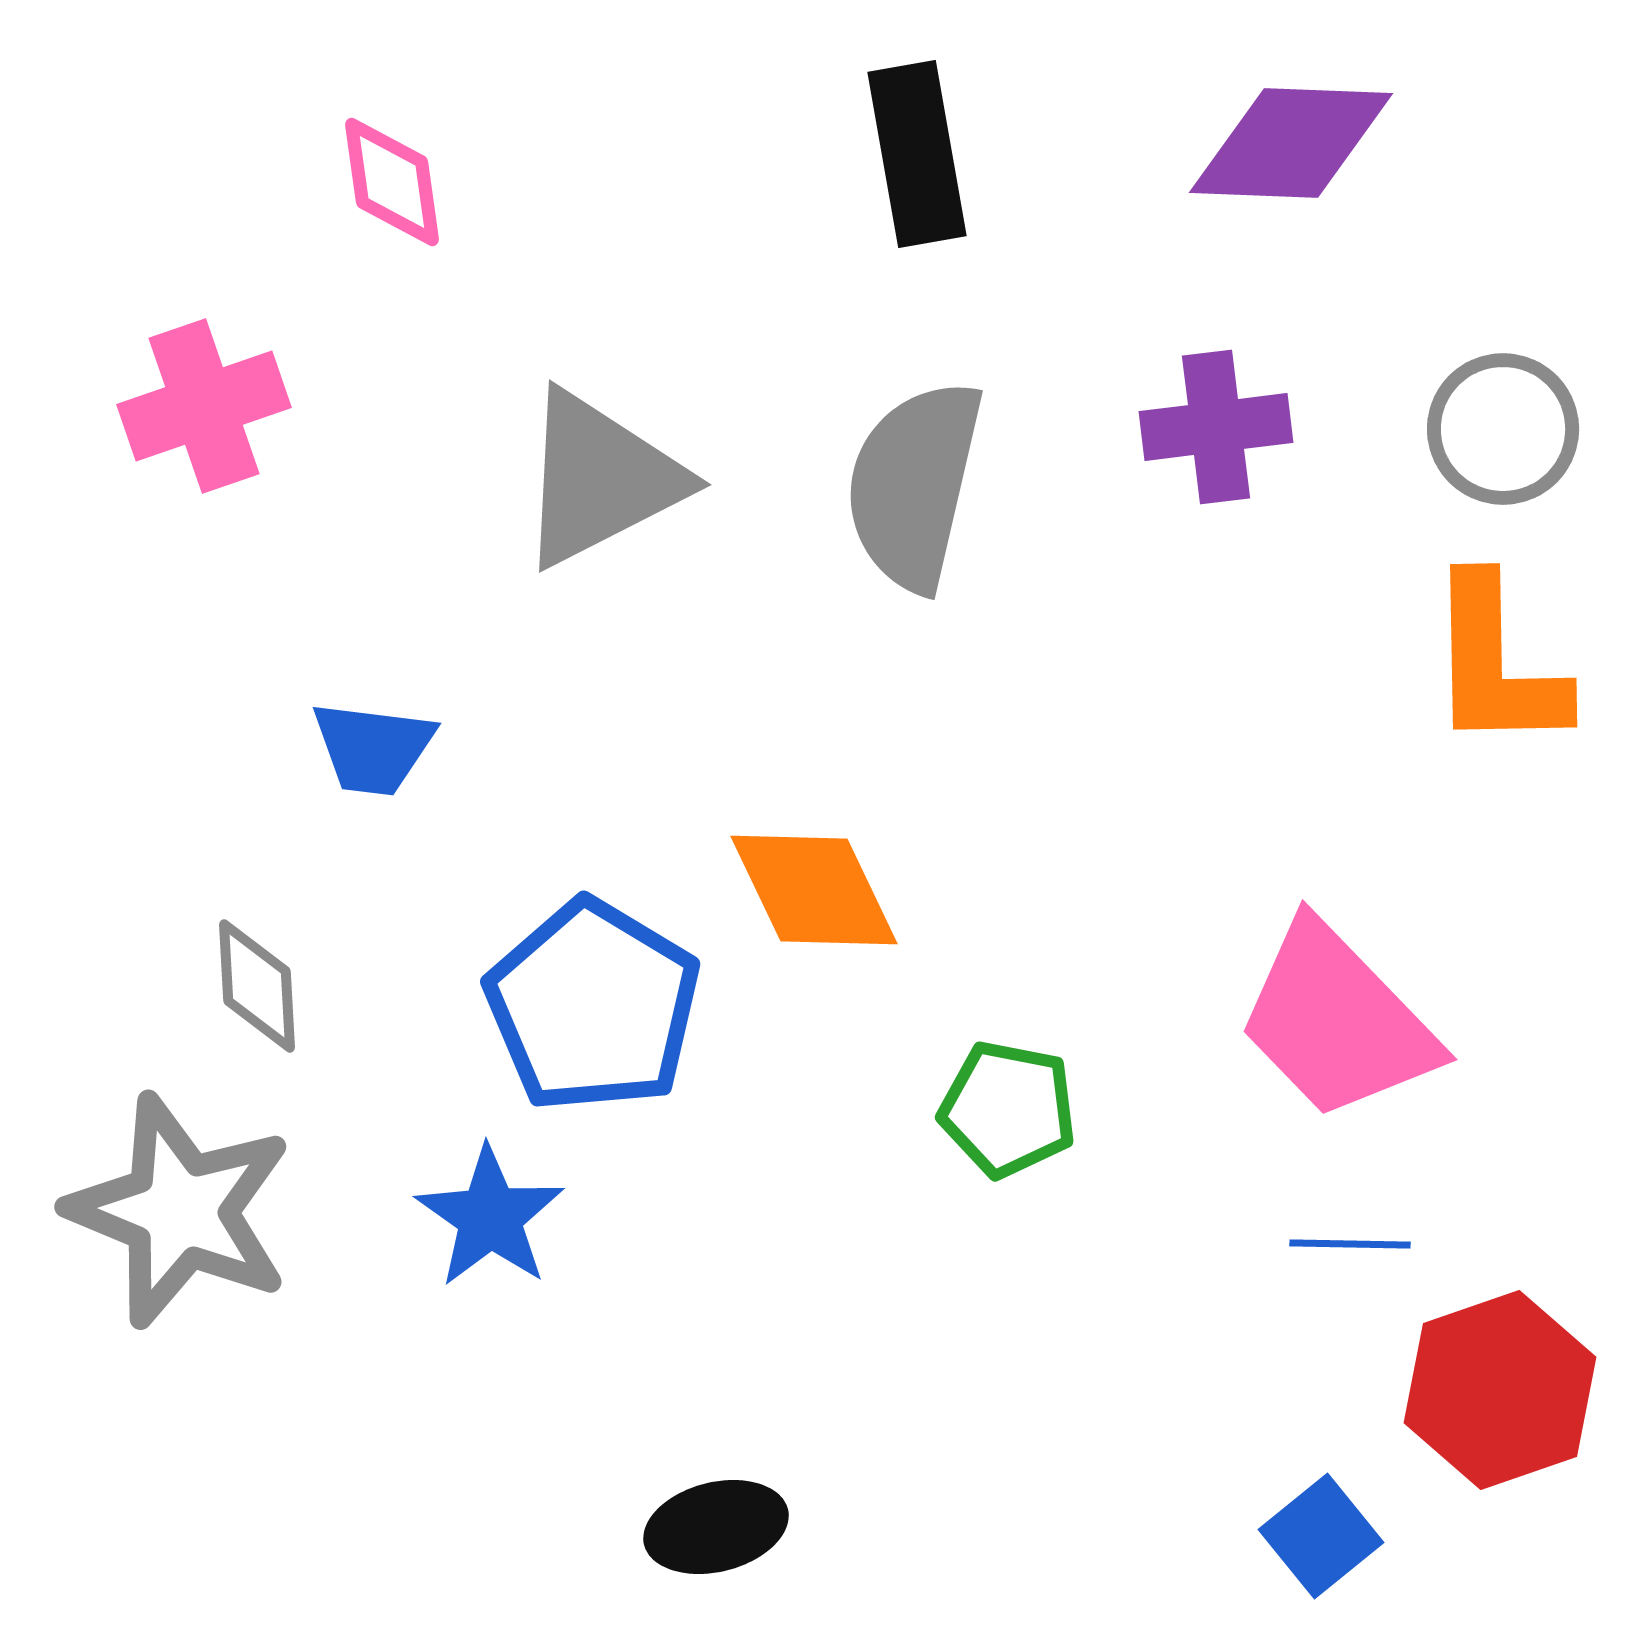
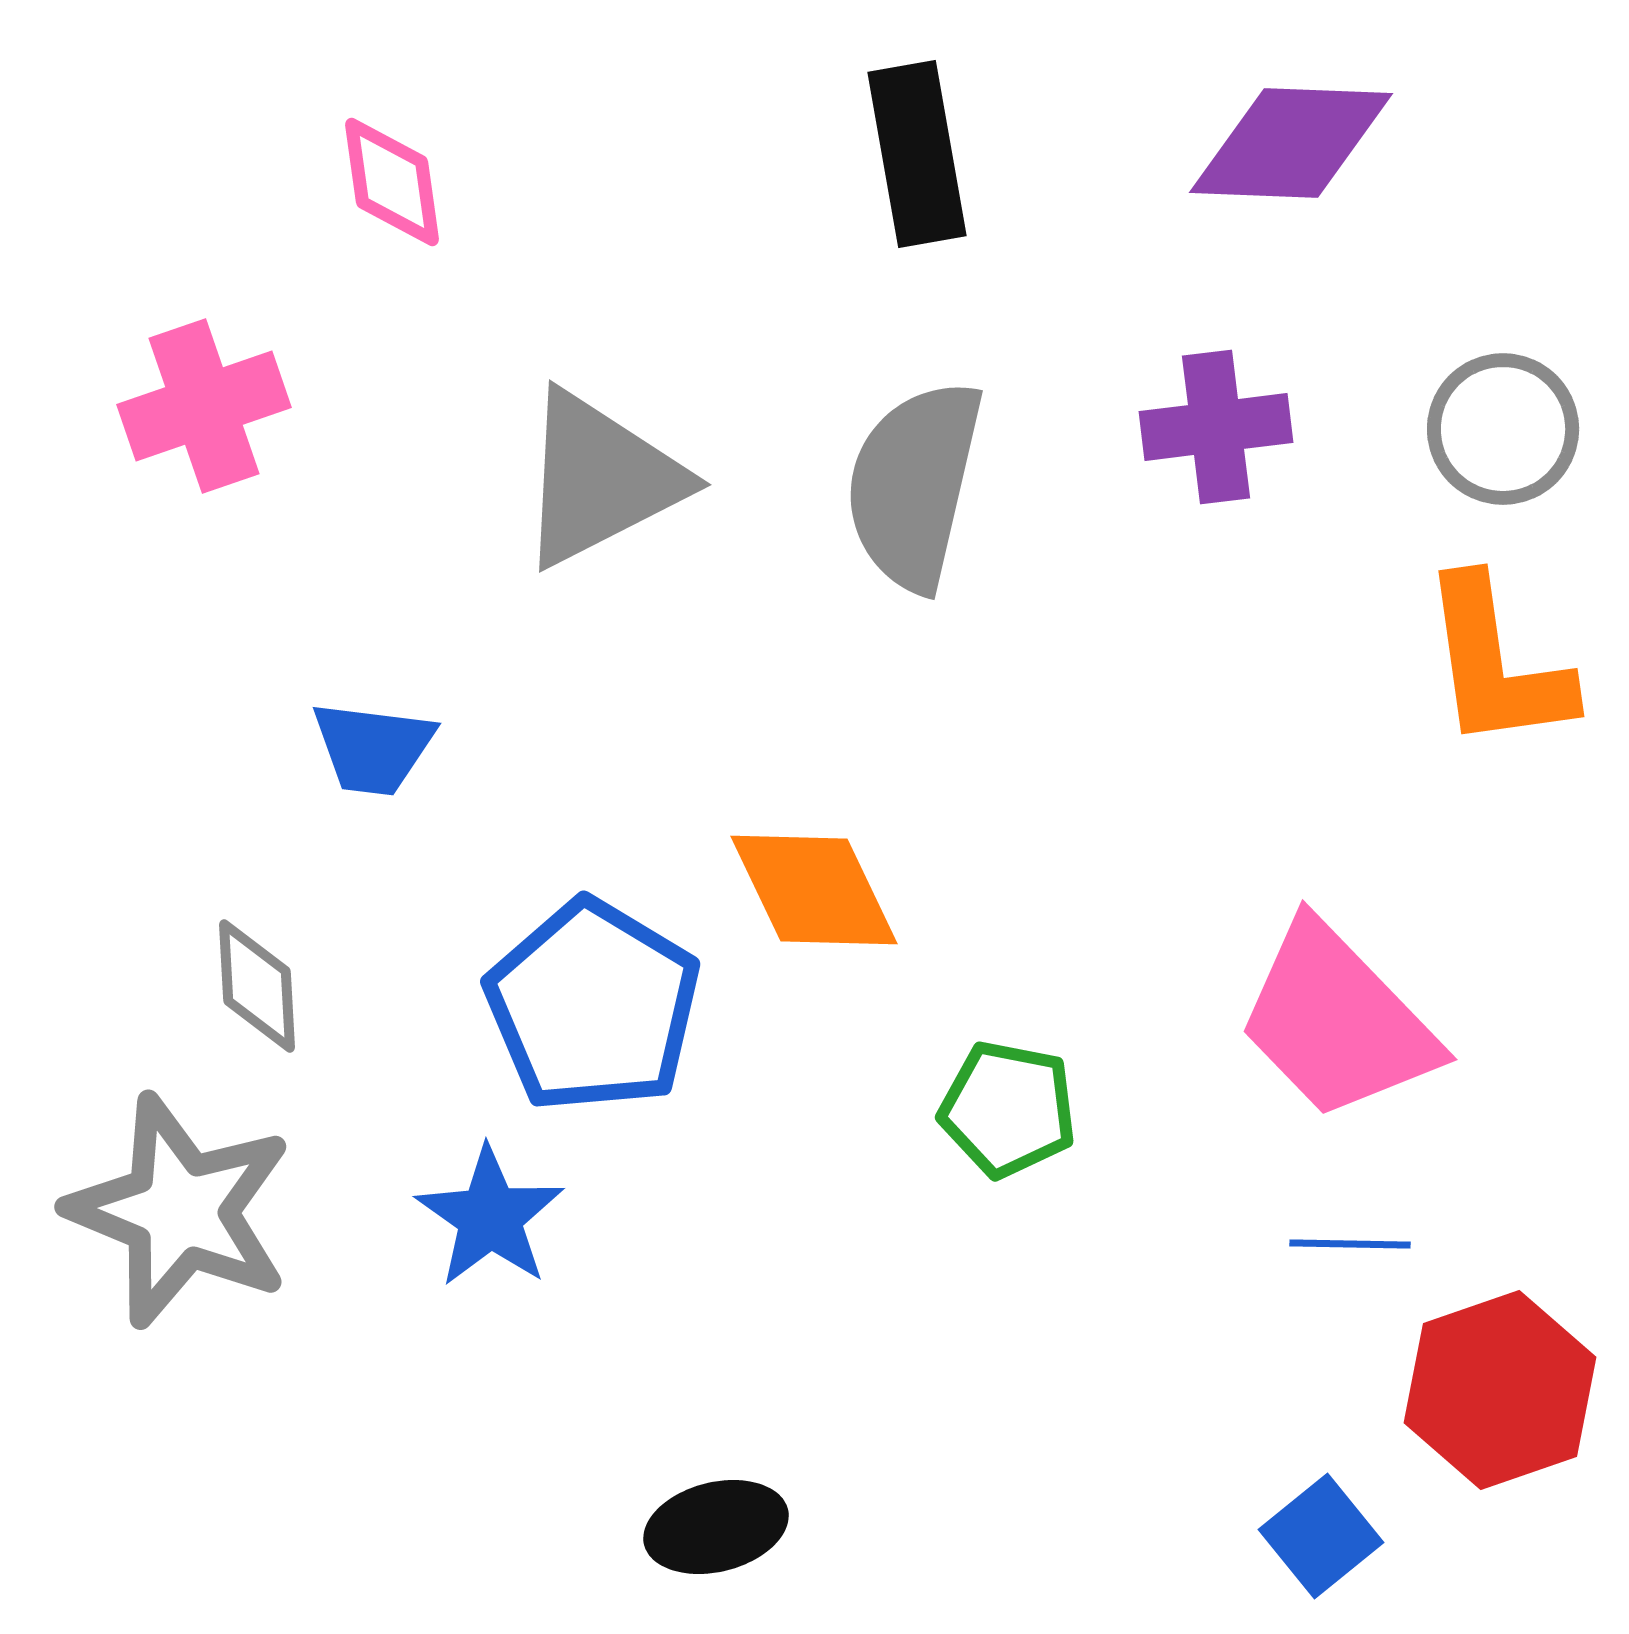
orange L-shape: rotated 7 degrees counterclockwise
